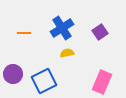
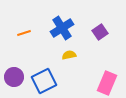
orange line: rotated 16 degrees counterclockwise
yellow semicircle: moved 2 px right, 2 px down
purple circle: moved 1 px right, 3 px down
pink rectangle: moved 5 px right, 1 px down
